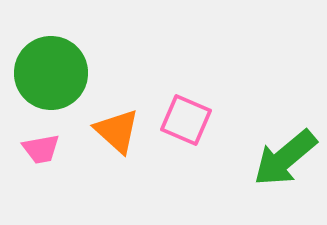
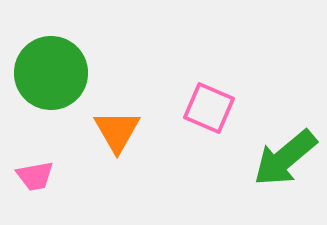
pink square: moved 23 px right, 12 px up
orange triangle: rotated 18 degrees clockwise
pink trapezoid: moved 6 px left, 27 px down
